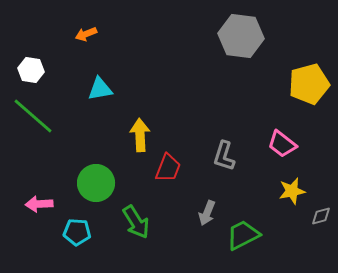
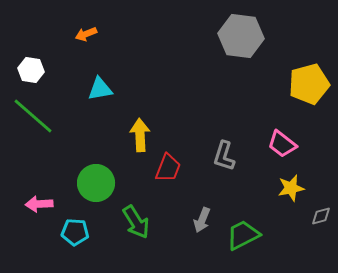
yellow star: moved 1 px left, 3 px up
gray arrow: moved 5 px left, 7 px down
cyan pentagon: moved 2 px left
